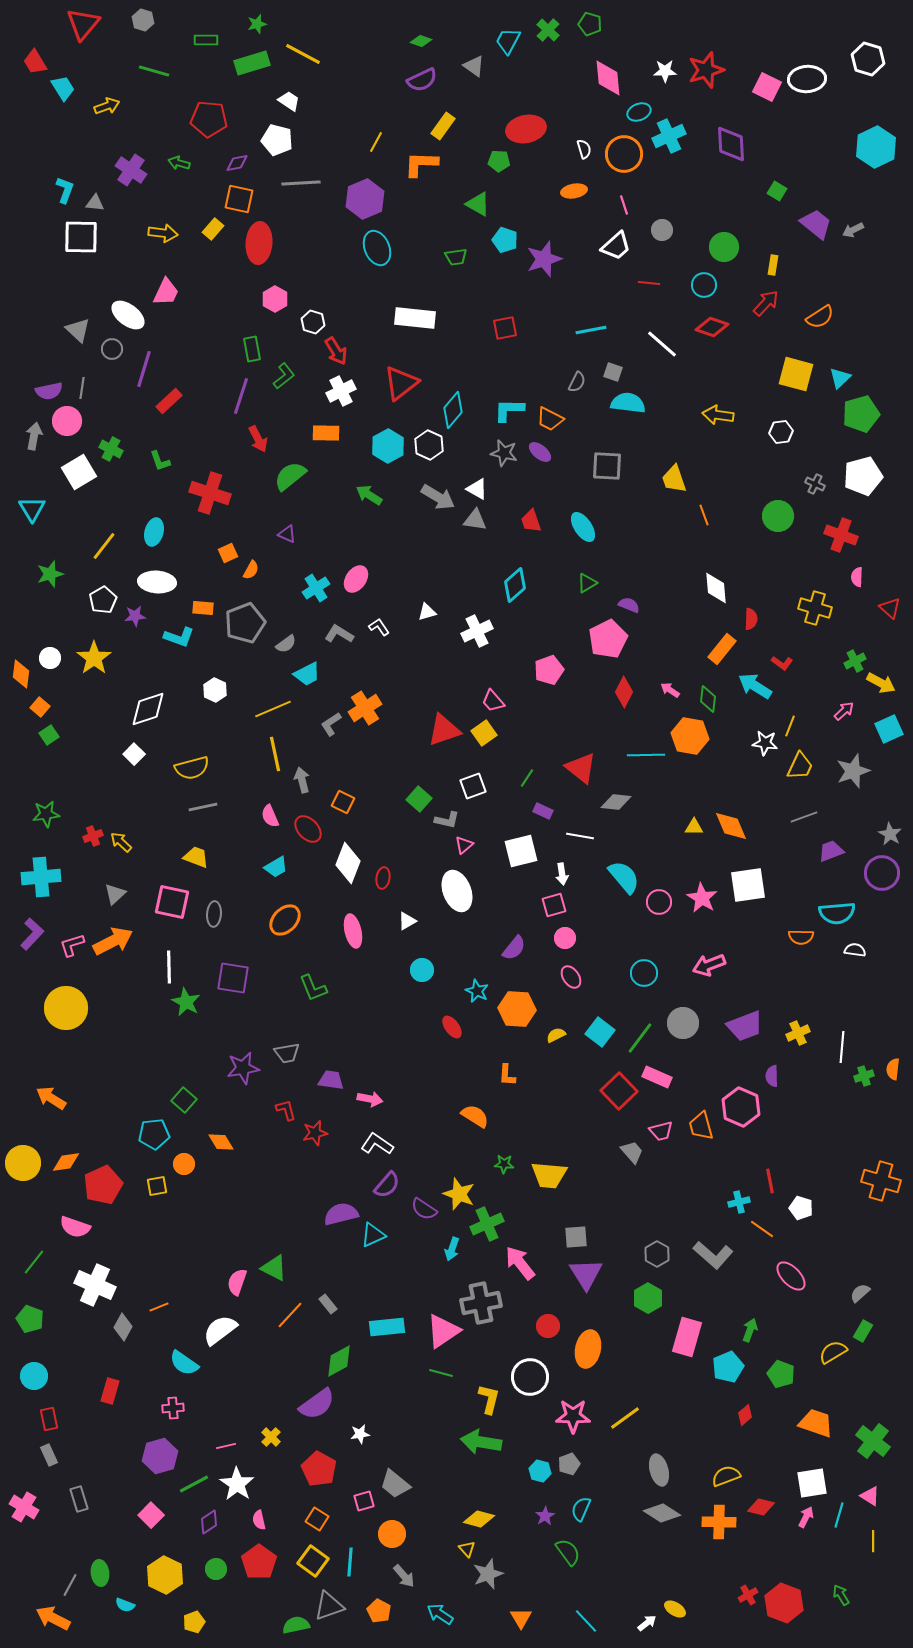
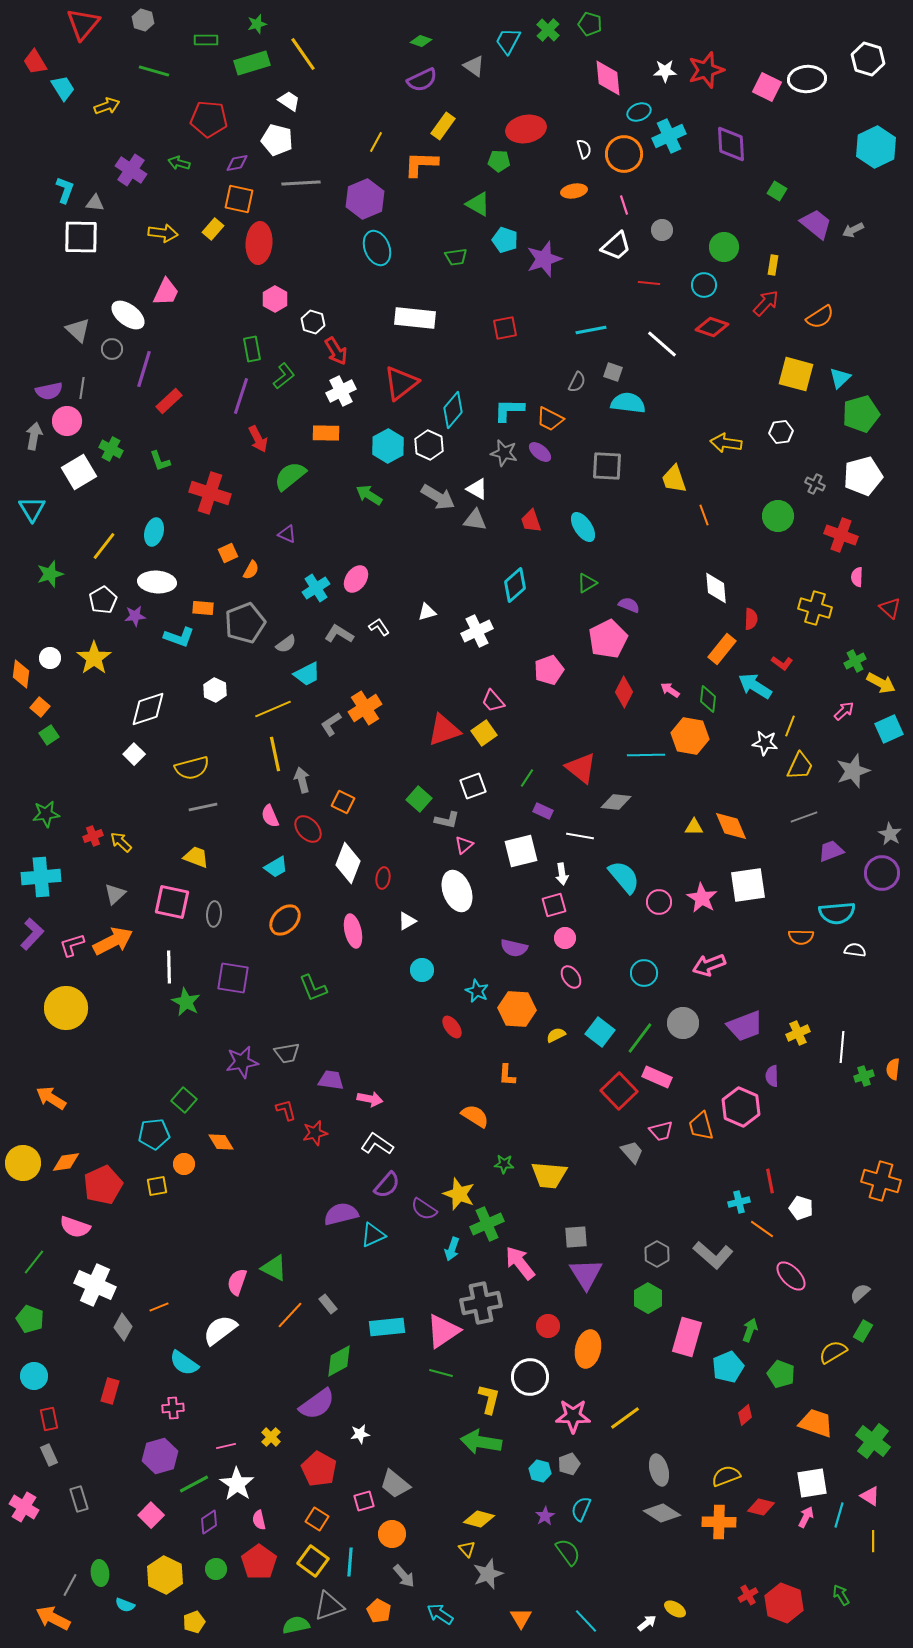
yellow line at (303, 54): rotated 27 degrees clockwise
yellow arrow at (718, 415): moved 8 px right, 28 px down
purple semicircle at (514, 948): rotated 64 degrees clockwise
purple star at (243, 1068): moved 1 px left, 6 px up
